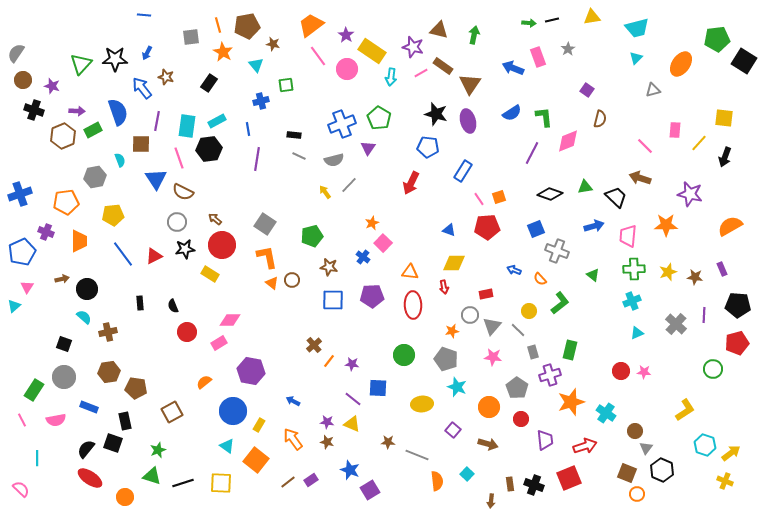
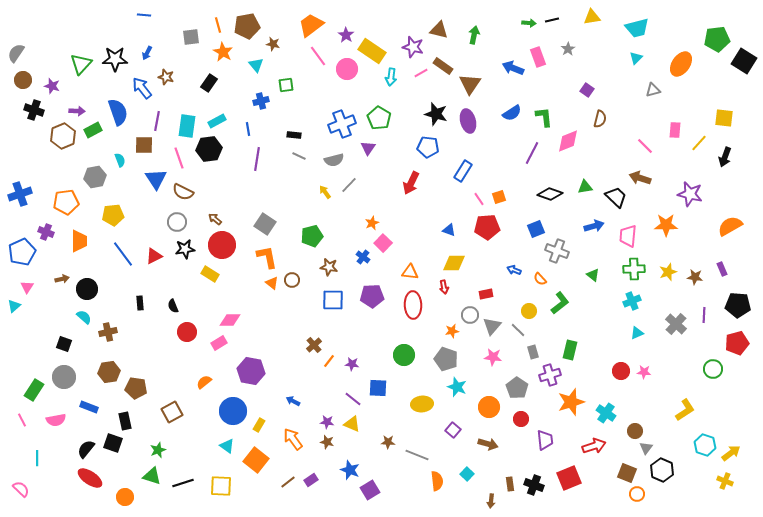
brown square at (141, 144): moved 3 px right, 1 px down
red arrow at (585, 446): moved 9 px right
yellow square at (221, 483): moved 3 px down
